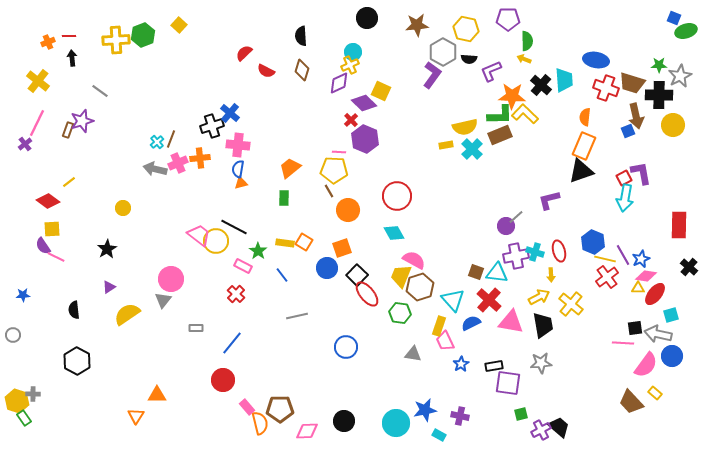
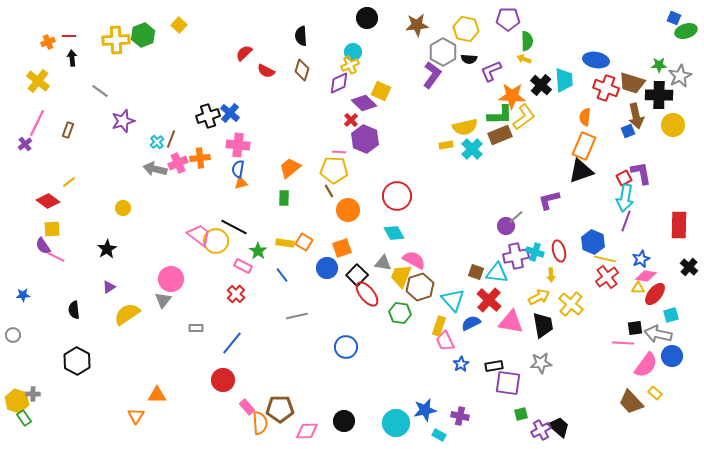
yellow L-shape at (525, 114): moved 1 px left, 3 px down; rotated 100 degrees clockwise
purple star at (82, 121): moved 41 px right
black cross at (212, 126): moved 4 px left, 10 px up
purple line at (623, 255): moved 3 px right, 34 px up; rotated 50 degrees clockwise
gray triangle at (413, 354): moved 30 px left, 91 px up
orange semicircle at (260, 423): rotated 10 degrees clockwise
